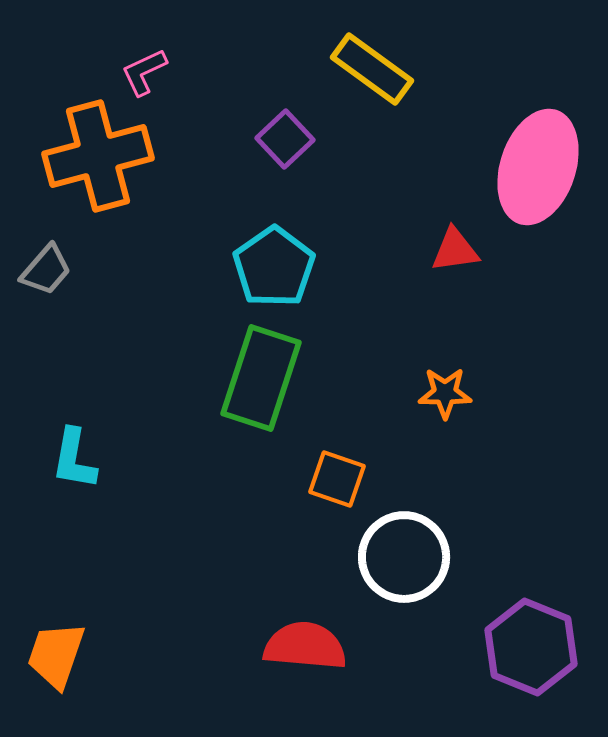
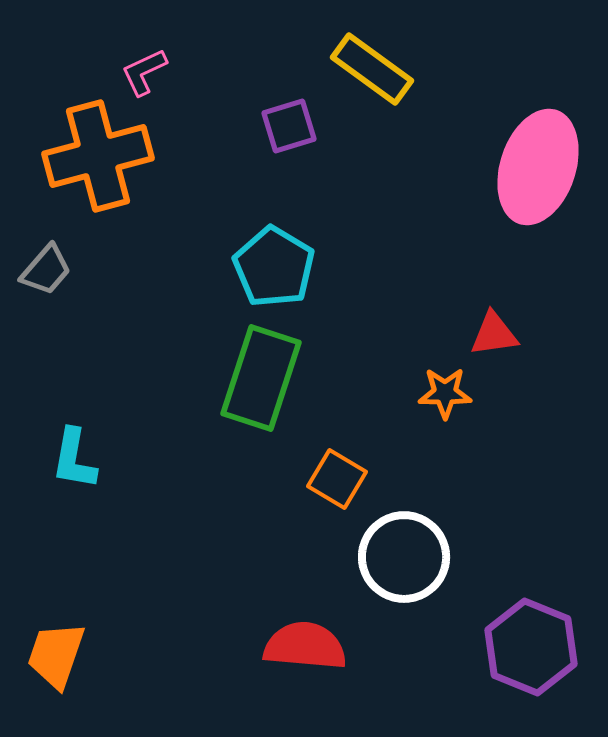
purple square: moved 4 px right, 13 px up; rotated 26 degrees clockwise
red triangle: moved 39 px right, 84 px down
cyan pentagon: rotated 6 degrees counterclockwise
orange square: rotated 12 degrees clockwise
